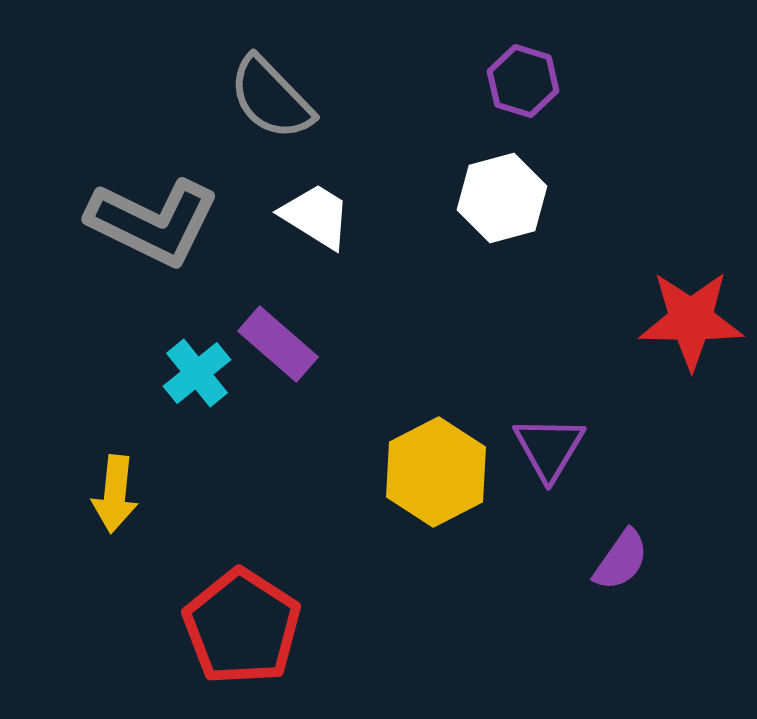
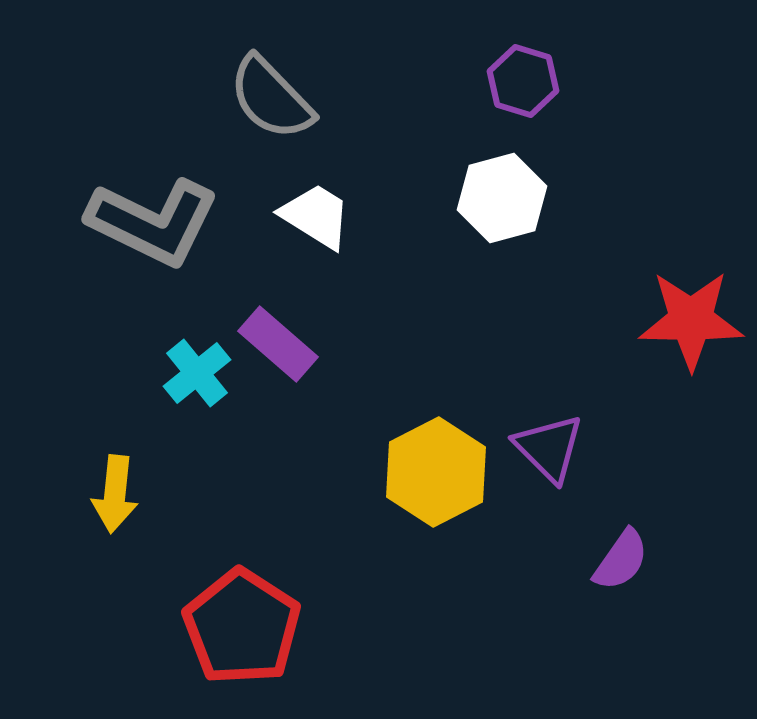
purple triangle: rotated 16 degrees counterclockwise
